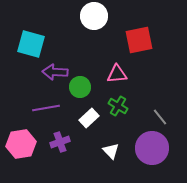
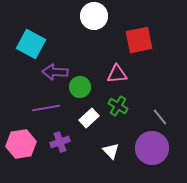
cyan square: rotated 12 degrees clockwise
